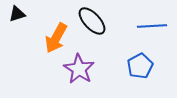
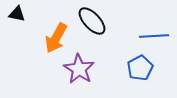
black triangle: rotated 30 degrees clockwise
blue line: moved 2 px right, 10 px down
blue pentagon: moved 2 px down
